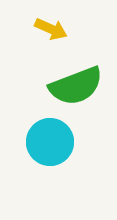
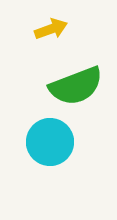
yellow arrow: rotated 44 degrees counterclockwise
